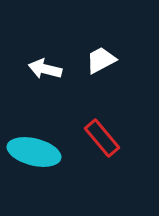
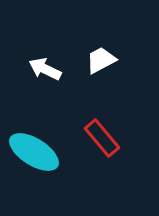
white arrow: rotated 12 degrees clockwise
cyan ellipse: rotated 18 degrees clockwise
